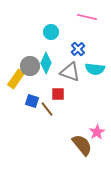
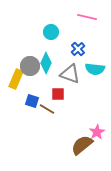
gray triangle: moved 2 px down
yellow rectangle: rotated 12 degrees counterclockwise
brown line: rotated 21 degrees counterclockwise
brown semicircle: rotated 90 degrees counterclockwise
